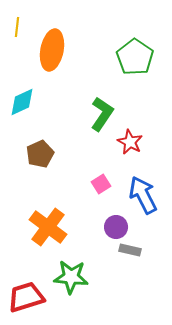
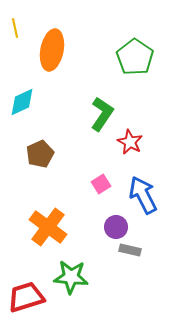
yellow line: moved 2 px left, 1 px down; rotated 18 degrees counterclockwise
